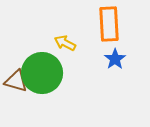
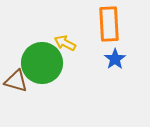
green circle: moved 10 px up
